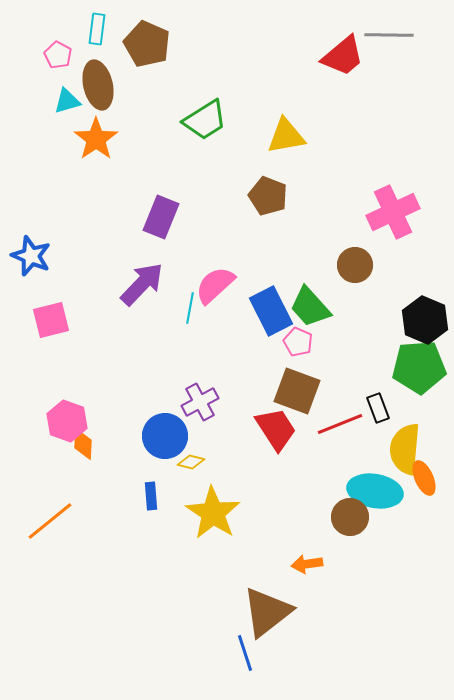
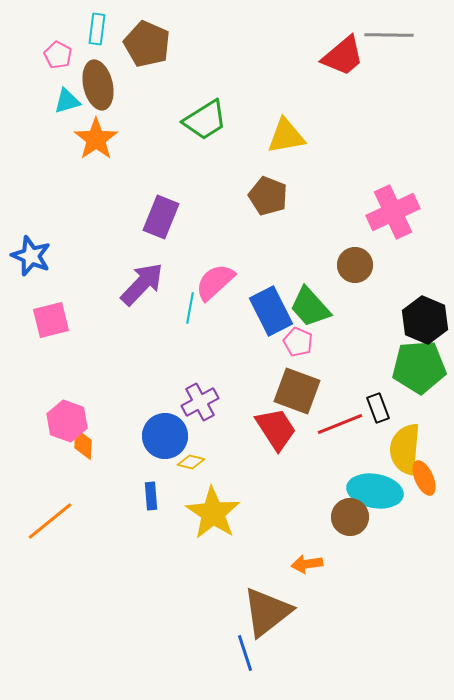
pink semicircle at (215, 285): moved 3 px up
